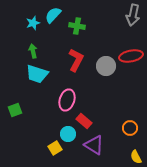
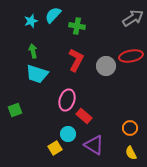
gray arrow: moved 3 px down; rotated 135 degrees counterclockwise
cyan star: moved 2 px left, 2 px up
red rectangle: moved 5 px up
yellow semicircle: moved 5 px left, 4 px up
